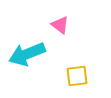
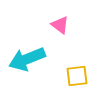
cyan arrow: moved 5 px down
